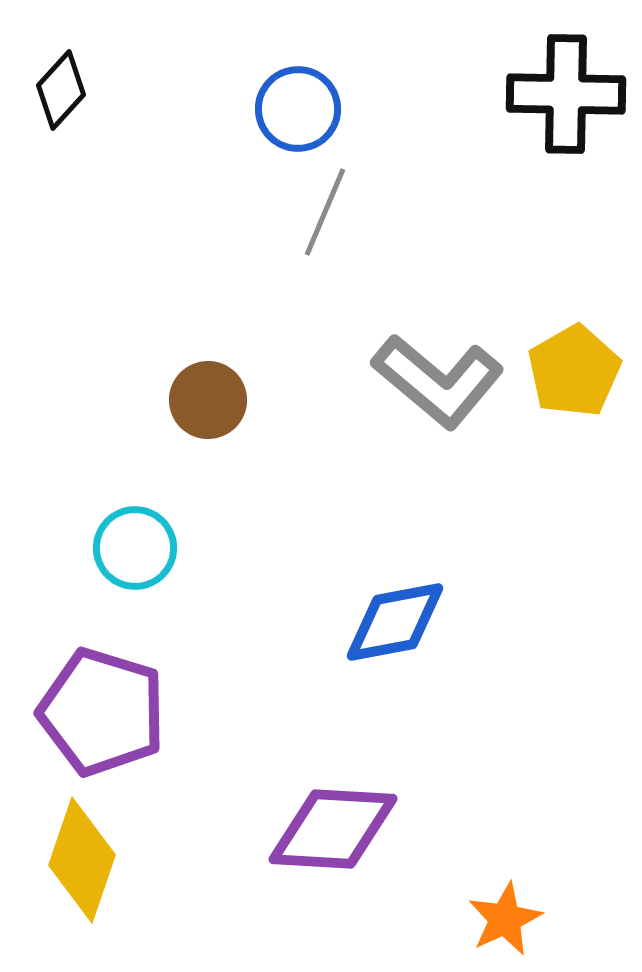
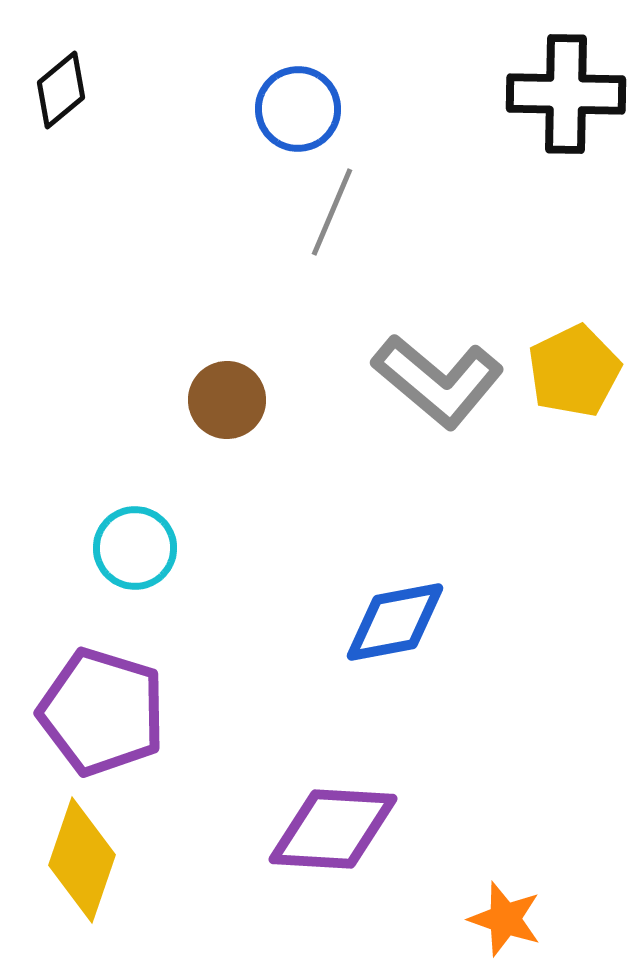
black diamond: rotated 8 degrees clockwise
gray line: moved 7 px right
yellow pentagon: rotated 4 degrees clockwise
brown circle: moved 19 px right
orange star: rotated 28 degrees counterclockwise
